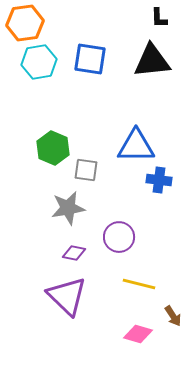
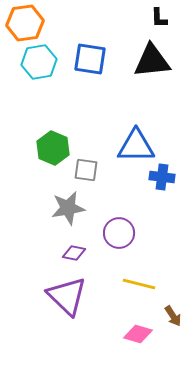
blue cross: moved 3 px right, 3 px up
purple circle: moved 4 px up
